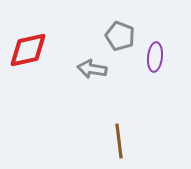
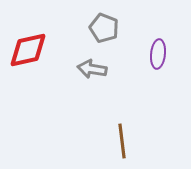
gray pentagon: moved 16 px left, 8 px up
purple ellipse: moved 3 px right, 3 px up
brown line: moved 3 px right
